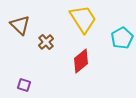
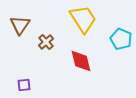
brown triangle: rotated 20 degrees clockwise
cyan pentagon: moved 1 px left, 1 px down; rotated 20 degrees counterclockwise
red diamond: rotated 65 degrees counterclockwise
purple square: rotated 24 degrees counterclockwise
